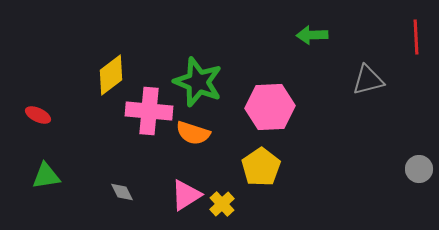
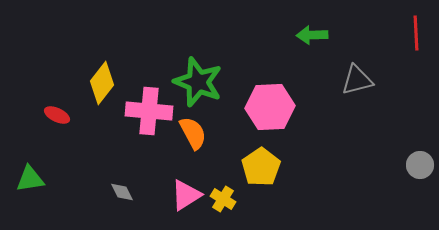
red line: moved 4 px up
yellow diamond: moved 9 px left, 8 px down; rotated 15 degrees counterclockwise
gray triangle: moved 11 px left
red ellipse: moved 19 px right
orange semicircle: rotated 136 degrees counterclockwise
gray circle: moved 1 px right, 4 px up
green triangle: moved 16 px left, 3 px down
yellow cross: moved 1 px right, 5 px up; rotated 15 degrees counterclockwise
